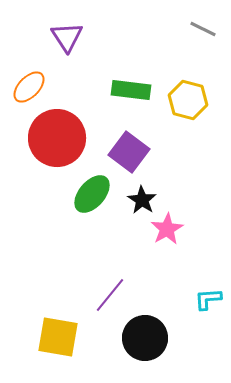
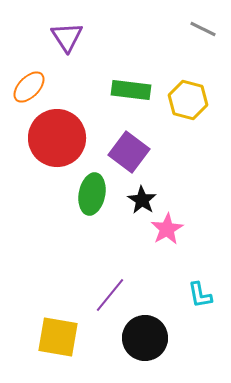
green ellipse: rotated 30 degrees counterclockwise
cyan L-shape: moved 8 px left, 4 px up; rotated 96 degrees counterclockwise
